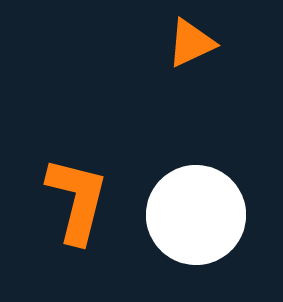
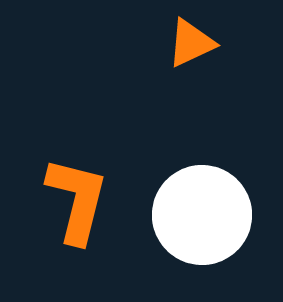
white circle: moved 6 px right
